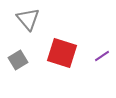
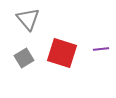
purple line: moved 1 px left, 7 px up; rotated 28 degrees clockwise
gray square: moved 6 px right, 2 px up
